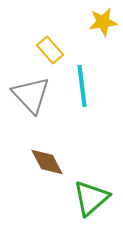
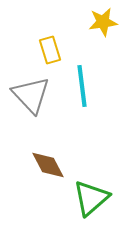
yellow rectangle: rotated 24 degrees clockwise
brown diamond: moved 1 px right, 3 px down
